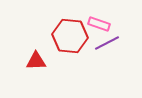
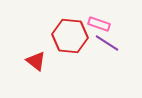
purple line: rotated 60 degrees clockwise
red triangle: rotated 40 degrees clockwise
